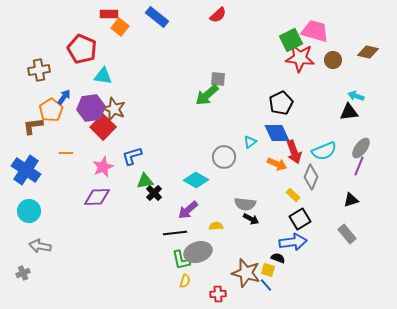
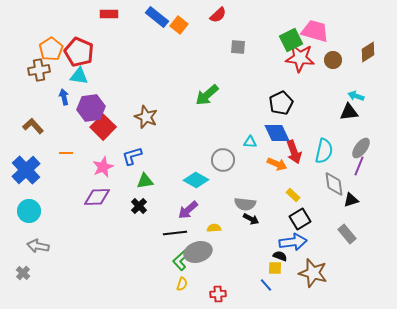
orange square at (120, 27): moved 59 px right, 2 px up
red pentagon at (82, 49): moved 3 px left, 3 px down
brown diamond at (368, 52): rotated 45 degrees counterclockwise
cyan triangle at (103, 76): moved 24 px left
gray square at (218, 79): moved 20 px right, 32 px up
blue arrow at (64, 97): rotated 49 degrees counterclockwise
brown star at (114, 109): moved 32 px right, 8 px down
orange pentagon at (51, 110): moved 61 px up
brown L-shape at (33, 126): rotated 55 degrees clockwise
cyan triangle at (250, 142): rotated 40 degrees clockwise
cyan semicircle at (324, 151): rotated 55 degrees counterclockwise
gray circle at (224, 157): moved 1 px left, 3 px down
blue cross at (26, 170): rotated 12 degrees clockwise
gray diamond at (311, 177): moved 23 px right, 7 px down; rotated 30 degrees counterclockwise
black cross at (154, 193): moved 15 px left, 13 px down
yellow semicircle at (216, 226): moved 2 px left, 2 px down
gray arrow at (40, 246): moved 2 px left
black semicircle at (278, 258): moved 2 px right, 2 px up
green L-shape at (181, 260): rotated 60 degrees clockwise
yellow square at (268, 270): moved 7 px right, 2 px up; rotated 16 degrees counterclockwise
gray cross at (23, 273): rotated 24 degrees counterclockwise
brown star at (246, 273): moved 67 px right
yellow semicircle at (185, 281): moved 3 px left, 3 px down
